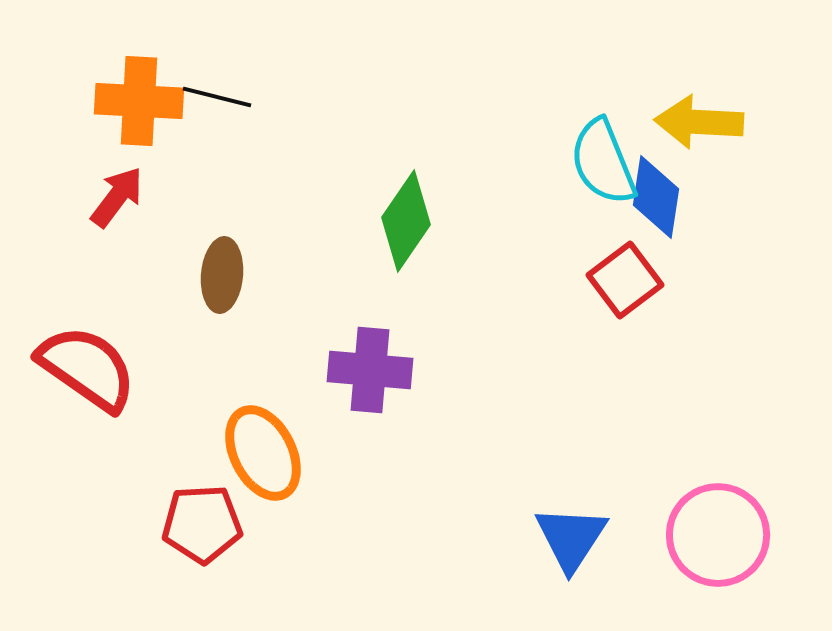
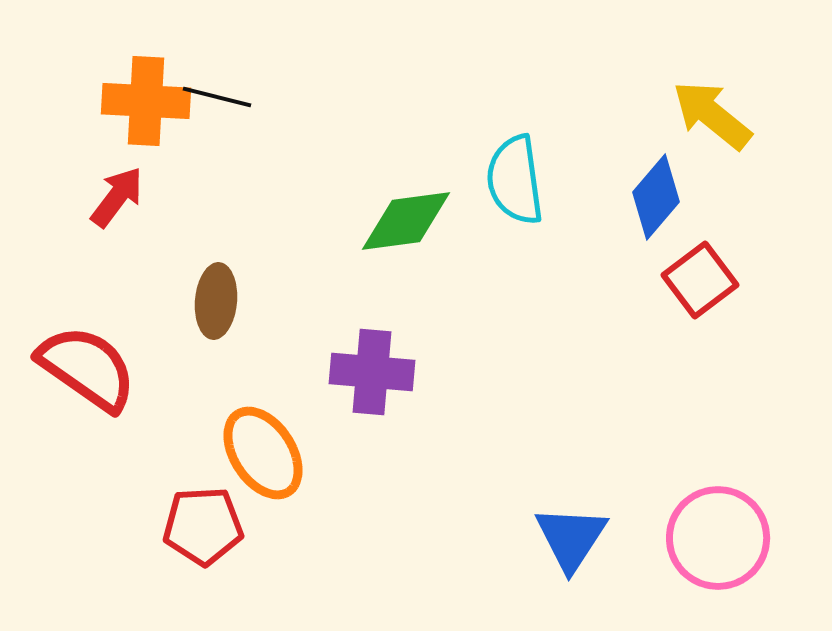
orange cross: moved 7 px right
yellow arrow: moved 13 px right, 7 px up; rotated 36 degrees clockwise
cyan semicircle: moved 88 px left, 18 px down; rotated 14 degrees clockwise
blue diamond: rotated 32 degrees clockwise
green diamond: rotated 48 degrees clockwise
brown ellipse: moved 6 px left, 26 px down
red square: moved 75 px right
purple cross: moved 2 px right, 2 px down
orange ellipse: rotated 6 degrees counterclockwise
red pentagon: moved 1 px right, 2 px down
pink circle: moved 3 px down
